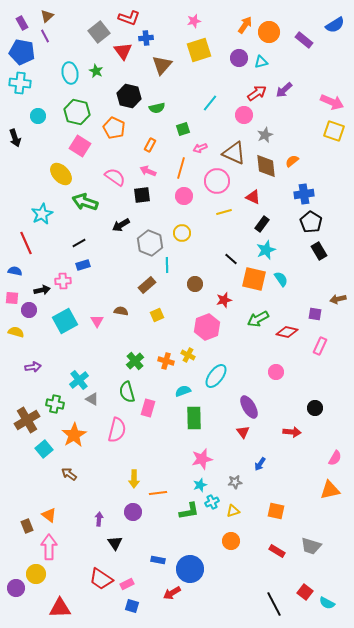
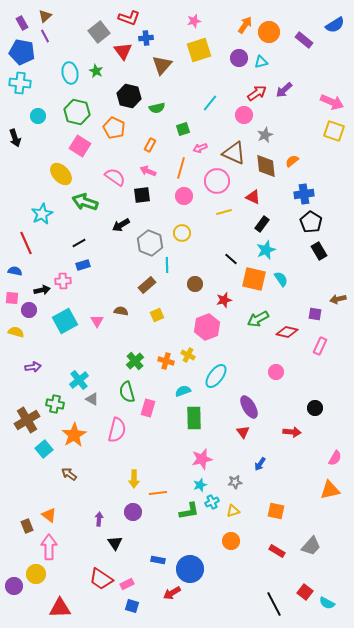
brown triangle at (47, 16): moved 2 px left
gray trapezoid at (311, 546): rotated 65 degrees counterclockwise
purple circle at (16, 588): moved 2 px left, 2 px up
